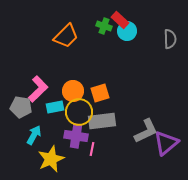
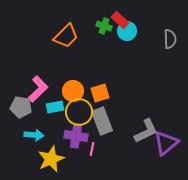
gray rectangle: rotated 76 degrees clockwise
cyan arrow: rotated 66 degrees clockwise
